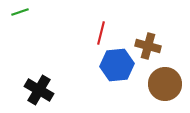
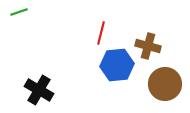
green line: moved 1 px left
